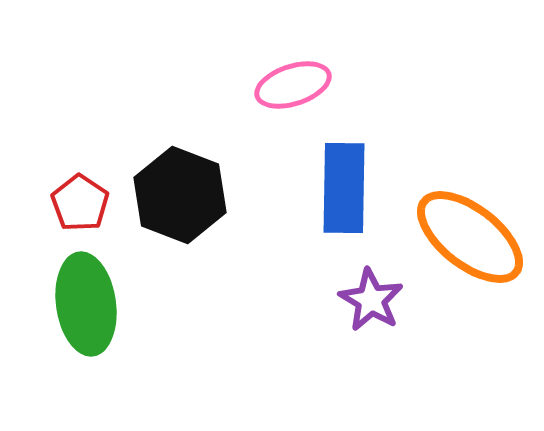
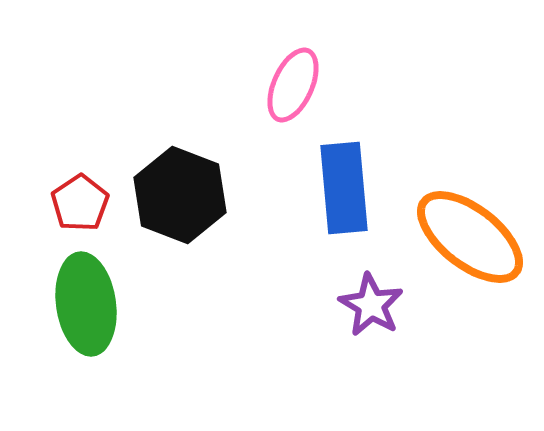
pink ellipse: rotated 48 degrees counterclockwise
blue rectangle: rotated 6 degrees counterclockwise
red pentagon: rotated 4 degrees clockwise
purple star: moved 5 px down
